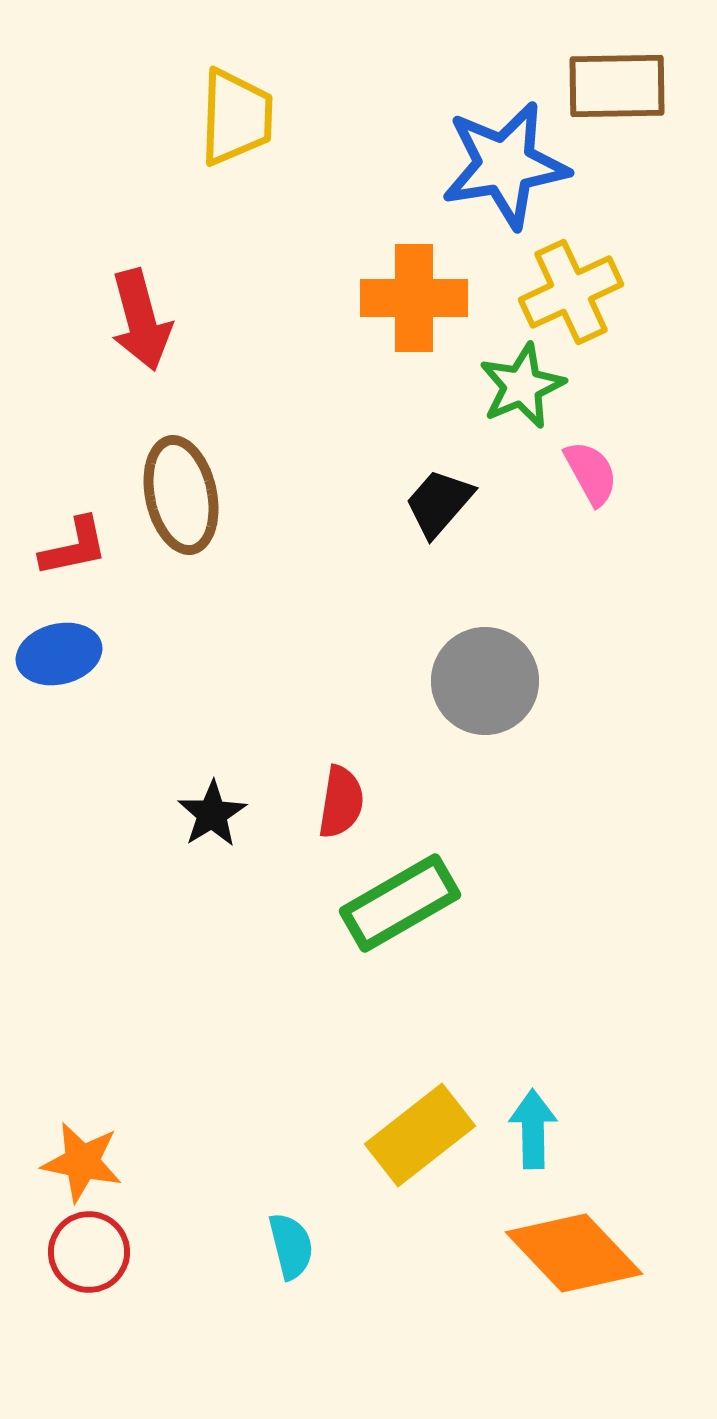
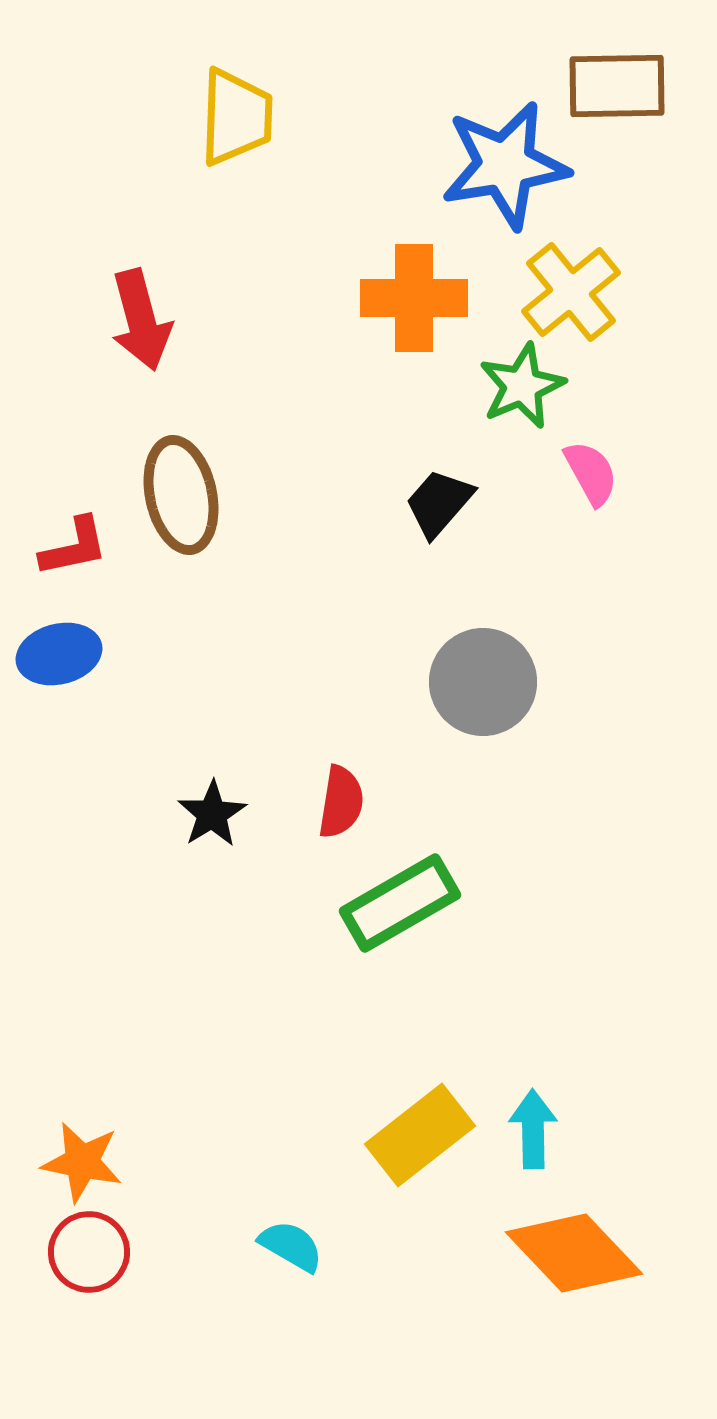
yellow cross: rotated 14 degrees counterclockwise
gray circle: moved 2 px left, 1 px down
cyan semicircle: rotated 46 degrees counterclockwise
